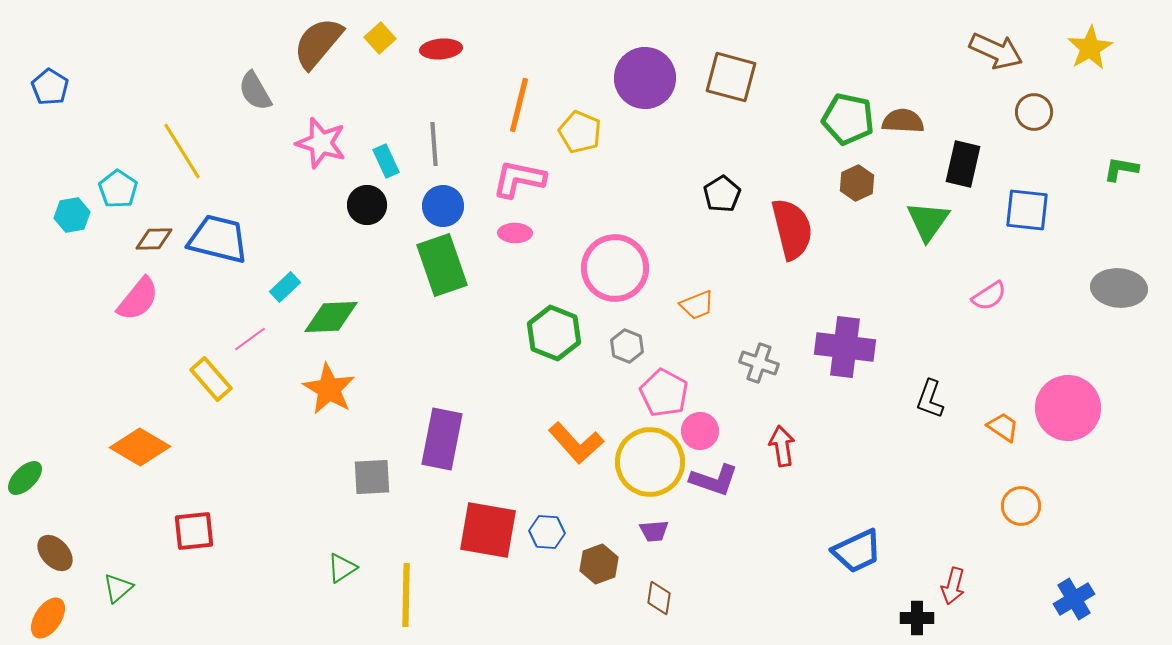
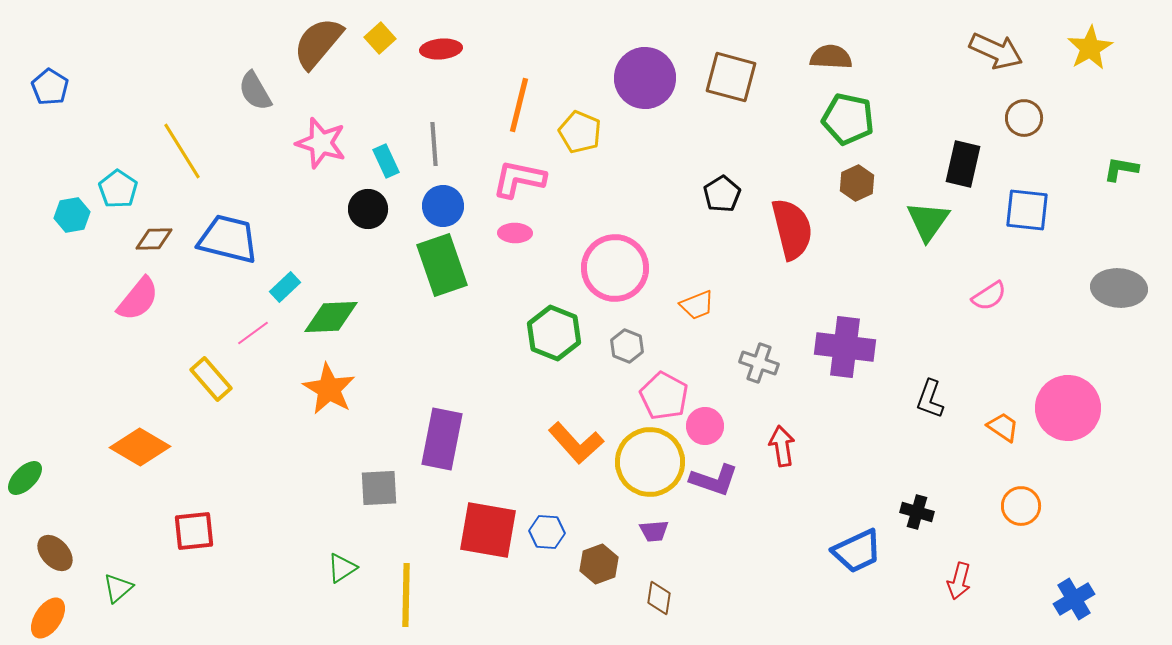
brown circle at (1034, 112): moved 10 px left, 6 px down
brown semicircle at (903, 121): moved 72 px left, 64 px up
black circle at (367, 205): moved 1 px right, 4 px down
blue trapezoid at (218, 239): moved 10 px right
pink line at (250, 339): moved 3 px right, 6 px up
pink pentagon at (664, 393): moved 3 px down
pink circle at (700, 431): moved 5 px right, 5 px up
gray square at (372, 477): moved 7 px right, 11 px down
red arrow at (953, 586): moved 6 px right, 5 px up
black cross at (917, 618): moved 106 px up; rotated 16 degrees clockwise
